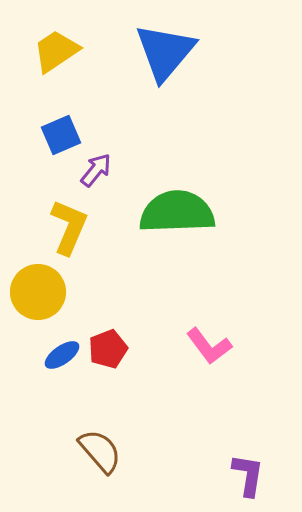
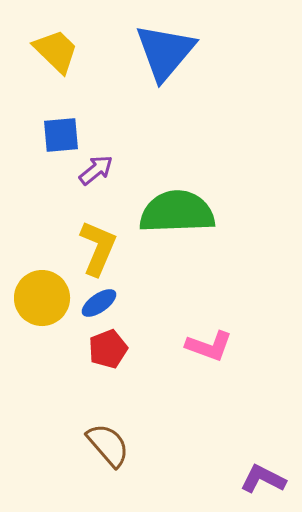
yellow trapezoid: rotated 78 degrees clockwise
blue square: rotated 18 degrees clockwise
purple arrow: rotated 12 degrees clockwise
yellow L-shape: moved 29 px right, 21 px down
yellow circle: moved 4 px right, 6 px down
pink L-shape: rotated 33 degrees counterclockwise
blue ellipse: moved 37 px right, 52 px up
brown semicircle: moved 8 px right, 6 px up
purple L-shape: moved 15 px right, 4 px down; rotated 72 degrees counterclockwise
